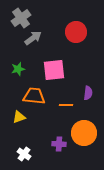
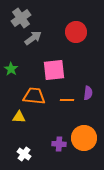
green star: moved 7 px left; rotated 24 degrees counterclockwise
orange line: moved 1 px right, 5 px up
yellow triangle: rotated 24 degrees clockwise
orange circle: moved 5 px down
